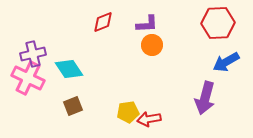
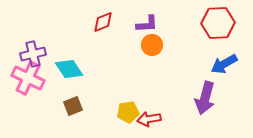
blue arrow: moved 2 px left, 2 px down
